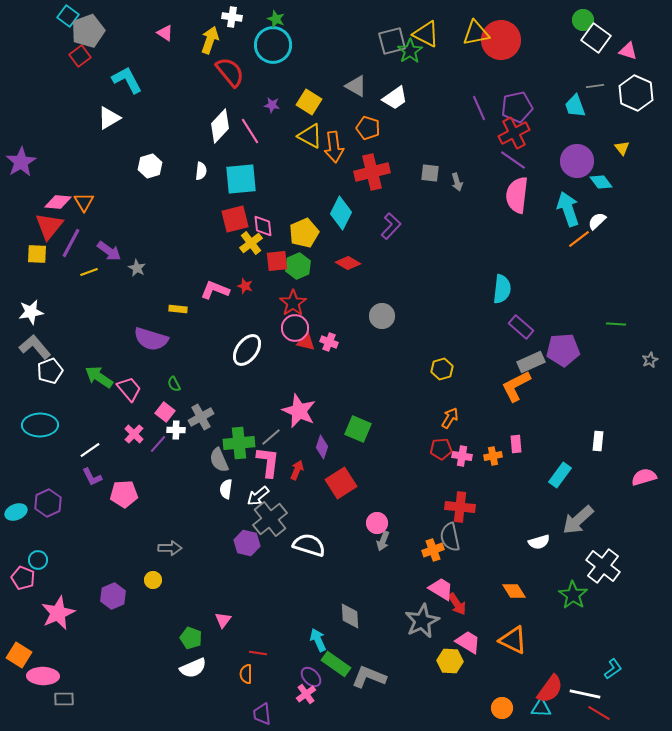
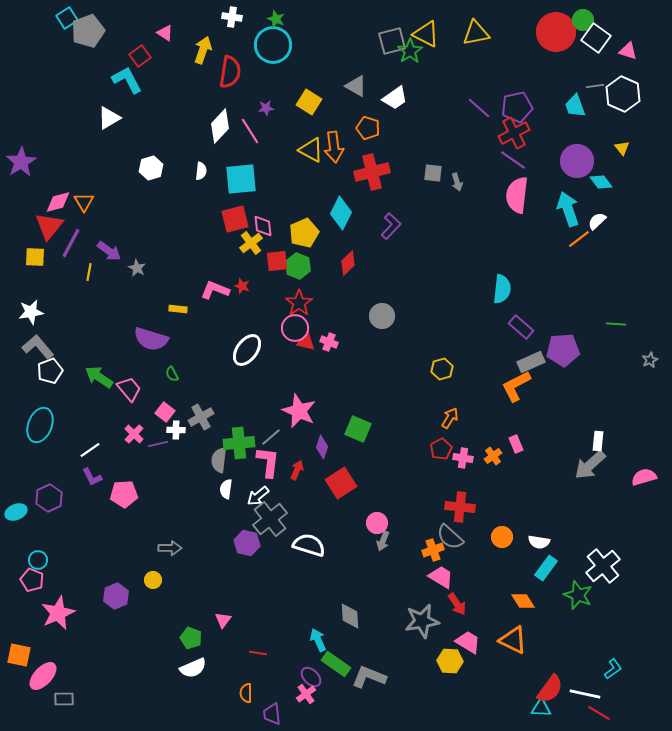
cyan square at (68, 16): moved 1 px left, 2 px down; rotated 20 degrees clockwise
yellow arrow at (210, 40): moved 7 px left, 10 px down
red circle at (501, 40): moved 55 px right, 8 px up
red square at (80, 56): moved 60 px right
red semicircle at (230, 72): rotated 48 degrees clockwise
white hexagon at (636, 93): moved 13 px left, 1 px down
purple star at (272, 105): moved 6 px left, 3 px down; rotated 14 degrees counterclockwise
purple line at (479, 108): rotated 25 degrees counterclockwise
yellow triangle at (310, 136): moved 1 px right, 14 px down
white hexagon at (150, 166): moved 1 px right, 2 px down
gray square at (430, 173): moved 3 px right
pink diamond at (58, 202): rotated 20 degrees counterclockwise
yellow square at (37, 254): moved 2 px left, 3 px down
red diamond at (348, 263): rotated 75 degrees counterclockwise
green hexagon at (298, 266): rotated 15 degrees counterclockwise
yellow line at (89, 272): rotated 60 degrees counterclockwise
red star at (245, 286): moved 3 px left
red star at (293, 303): moved 6 px right
gray L-shape at (35, 347): moved 3 px right
green semicircle at (174, 384): moved 2 px left, 10 px up
cyan ellipse at (40, 425): rotated 68 degrees counterclockwise
purple line at (158, 444): rotated 36 degrees clockwise
pink rectangle at (516, 444): rotated 18 degrees counterclockwise
red pentagon at (441, 449): rotated 25 degrees counterclockwise
pink cross at (462, 456): moved 1 px right, 2 px down
orange cross at (493, 456): rotated 24 degrees counterclockwise
gray semicircle at (219, 460): rotated 30 degrees clockwise
cyan rectangle at (560, 475): moved 14 px left, 93 px down
purple hexagon at (48, 503): moved 1 px right, 5 px up
gray arrow at (578, 520): moved 12 px right, 55 px up
gray semicircle at (450, 537): rotated 36 degrees counterclockwise
white semicircle at (539, 542): rotated 25 degrees clockwise
white cross at (603, 566): rotated 12 degrees clockwise
pink pentagon at (23, 578): moved 9 px right, 2 px down
pink trapezoid at (441, 589): moved 12 px up
orange diamond at (514, 591): moved 9 px right, 10 px down
green star at (573, 595): moved 5 px right; rotated 12 degrees counterclockwise
purple hexagon at (113, 596): moved 3 px right
gray star at (422, 621): rotated 16 degrees clockwise
orange square at (19, 655): rotated 20 degrees counterclockwise
orange semicircle at (246, 674): moved 19 px down
pink ellipse at (43, 676): rotated 48 degrees counterclockwise
orange circle at (502, 708): moved 171 px up
purple trapezoid at (262, 714): moved 10 px right
